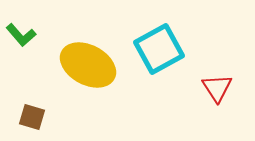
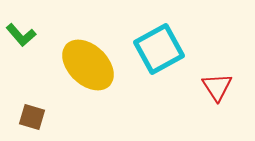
yellow ellipse: rotated 16 degrees clockwise
red triangle: moved 1 px up
